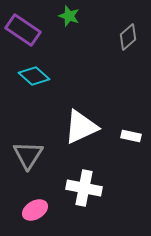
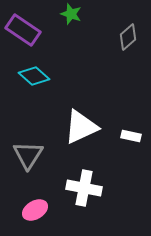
green star: moved 2 px right, 2 px up
